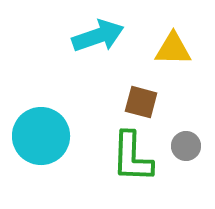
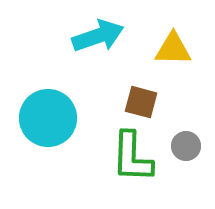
cyan circle: moved 7 px right, 18 px up
